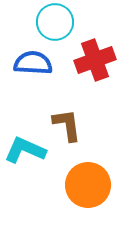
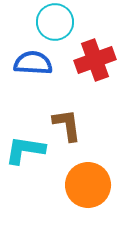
cyan L-shape: rotated 15 degrees counterclockwise
